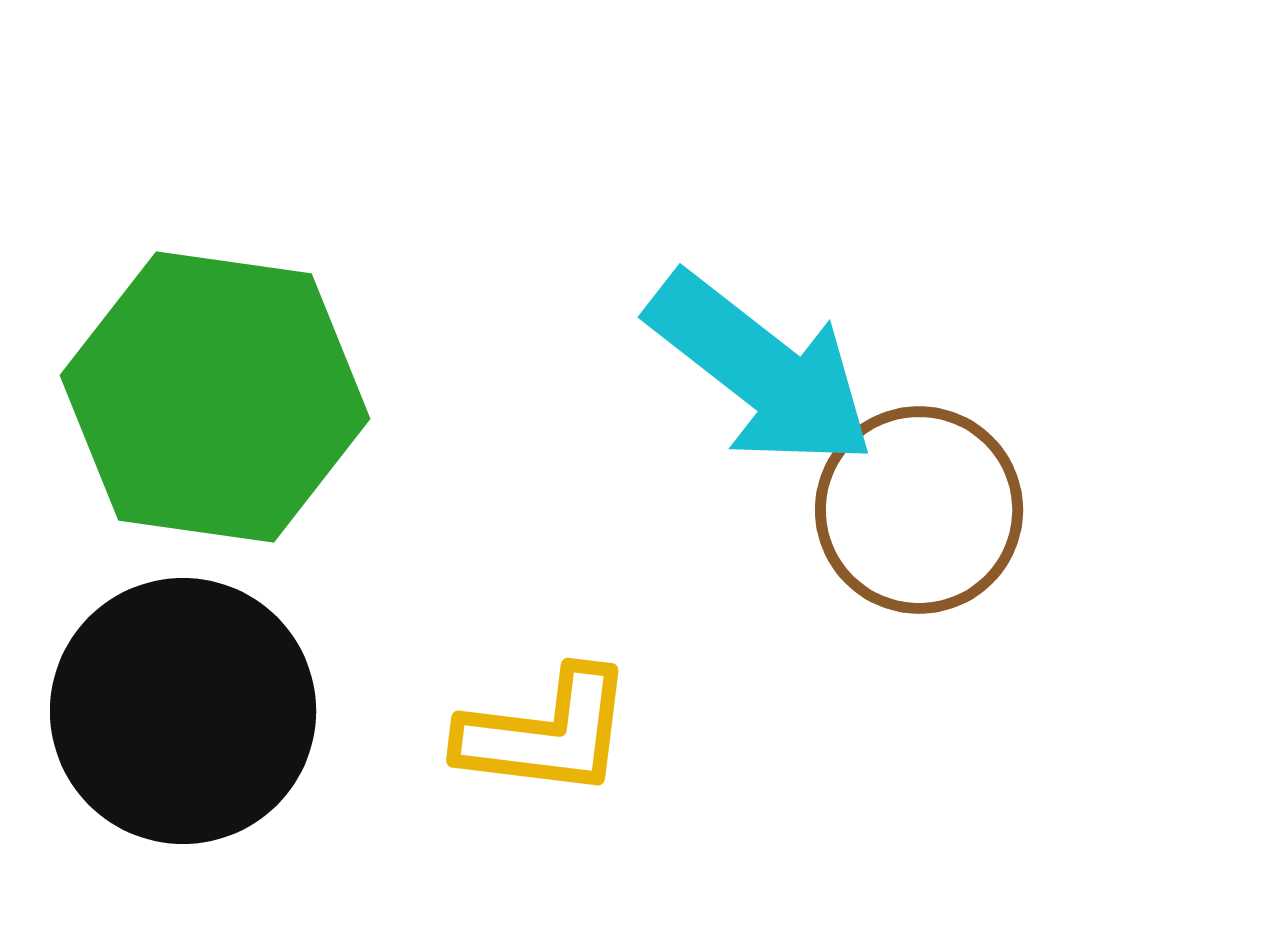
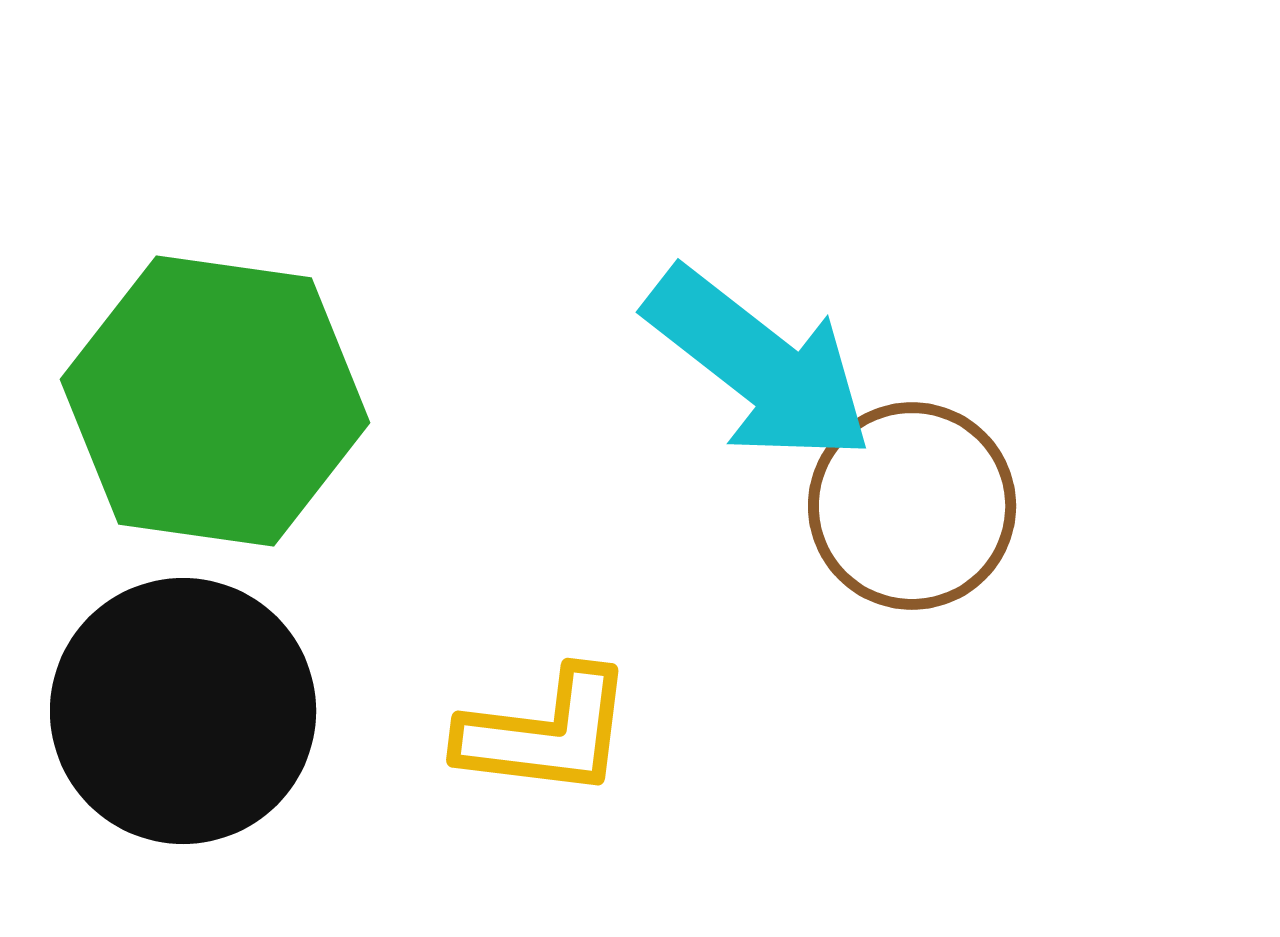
cyan arrow: moved 2 px left, 5 px up
green hexagon: moved 4 px down
brown circle: moved 7 px left, 4 px up
